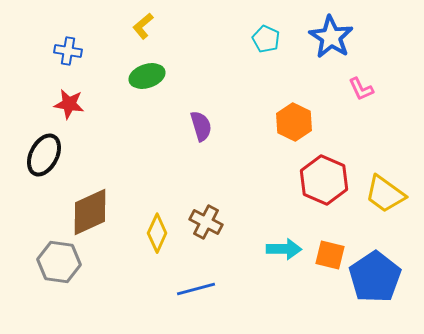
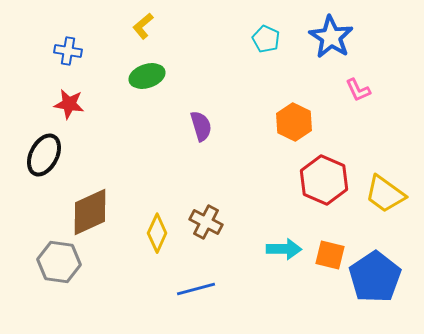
pink L-shape: moved 3 px left, 1 px down
